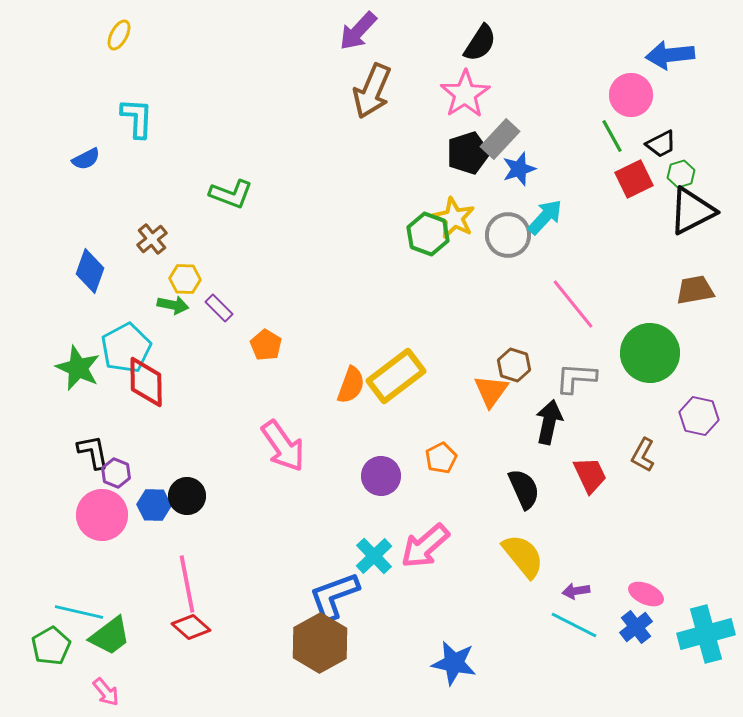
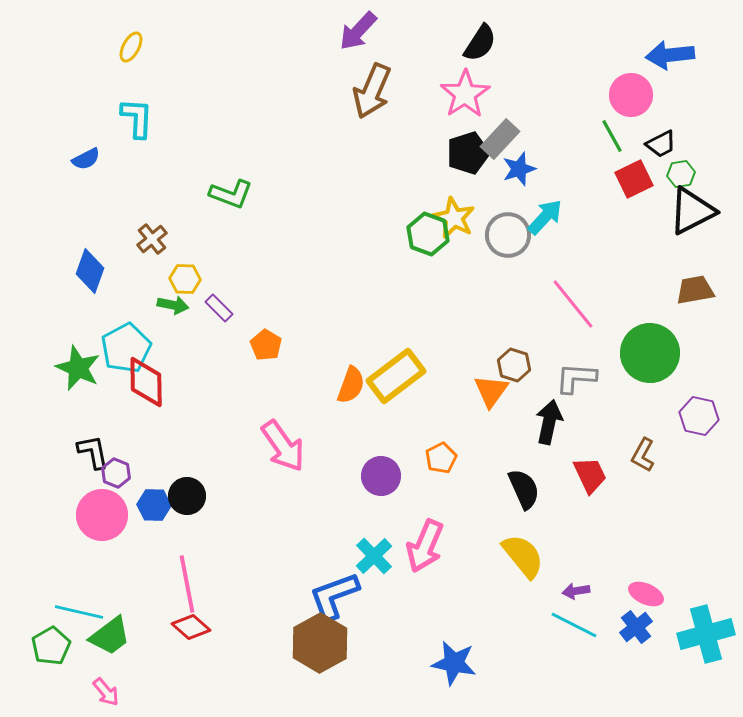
yellow ellipse at (119, 35): moved 12 px right, 12 px down
green hexagon at (681, 174): rotated 8 degrees clockwise
pink arrow at (425, 546): rotated 26 degrees counterclockwise
